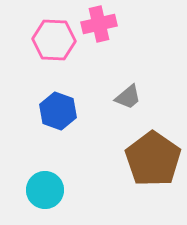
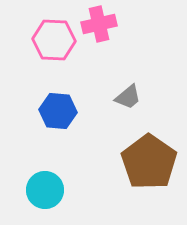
blue hexagon: rotated 15 degrees counterclockwise
brown pentagon: moved 4 px left, 3 px down
